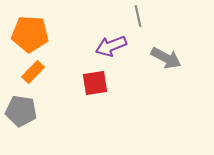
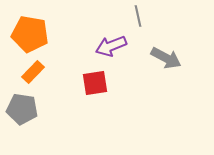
orange pentagon: rotated 6 degrees clockwise
gray pentagon: moved 1 px right, 2 px up
